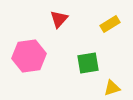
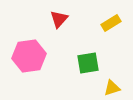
yellow rectangle: moved 1 px right, 1 px up
